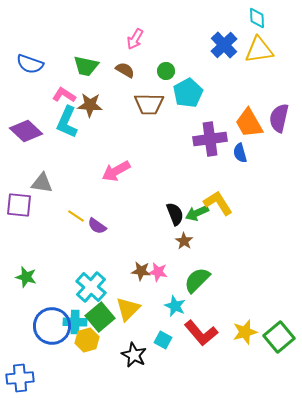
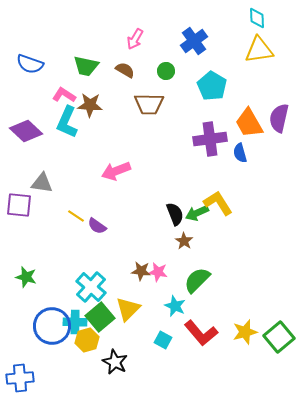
blue cross at (224, 45): moved 30 px left, 4 px up; rotated 8 degrees clockwise
cyan pentagon at (188, 93): moved 24 px right, 7 px up; rotated 12 degrees counterclockwise
pink arrow at (116, 171): rotated 8 degrees clockwise
black star at (134, 355): moved 19 px left, 7 px down
